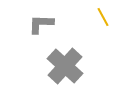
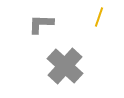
yellow line: moved 4 px left; rotated 48 degrees clockwise
